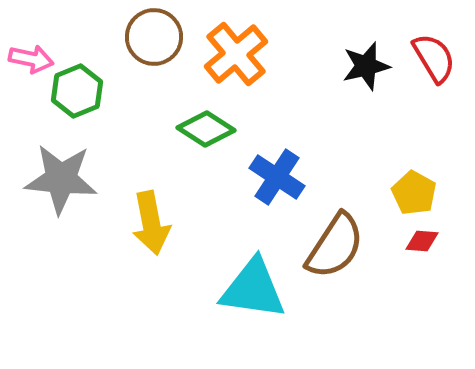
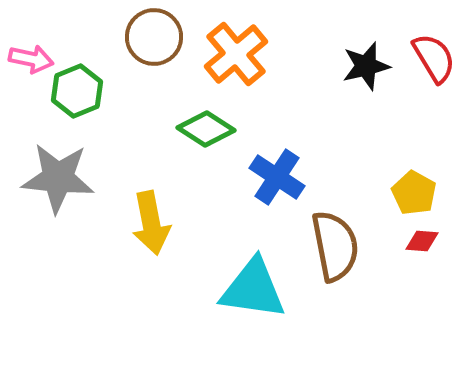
gray star: moved 3 px left, 1 px up
brown semicircle: rotated 44 degrees counterclockwise
